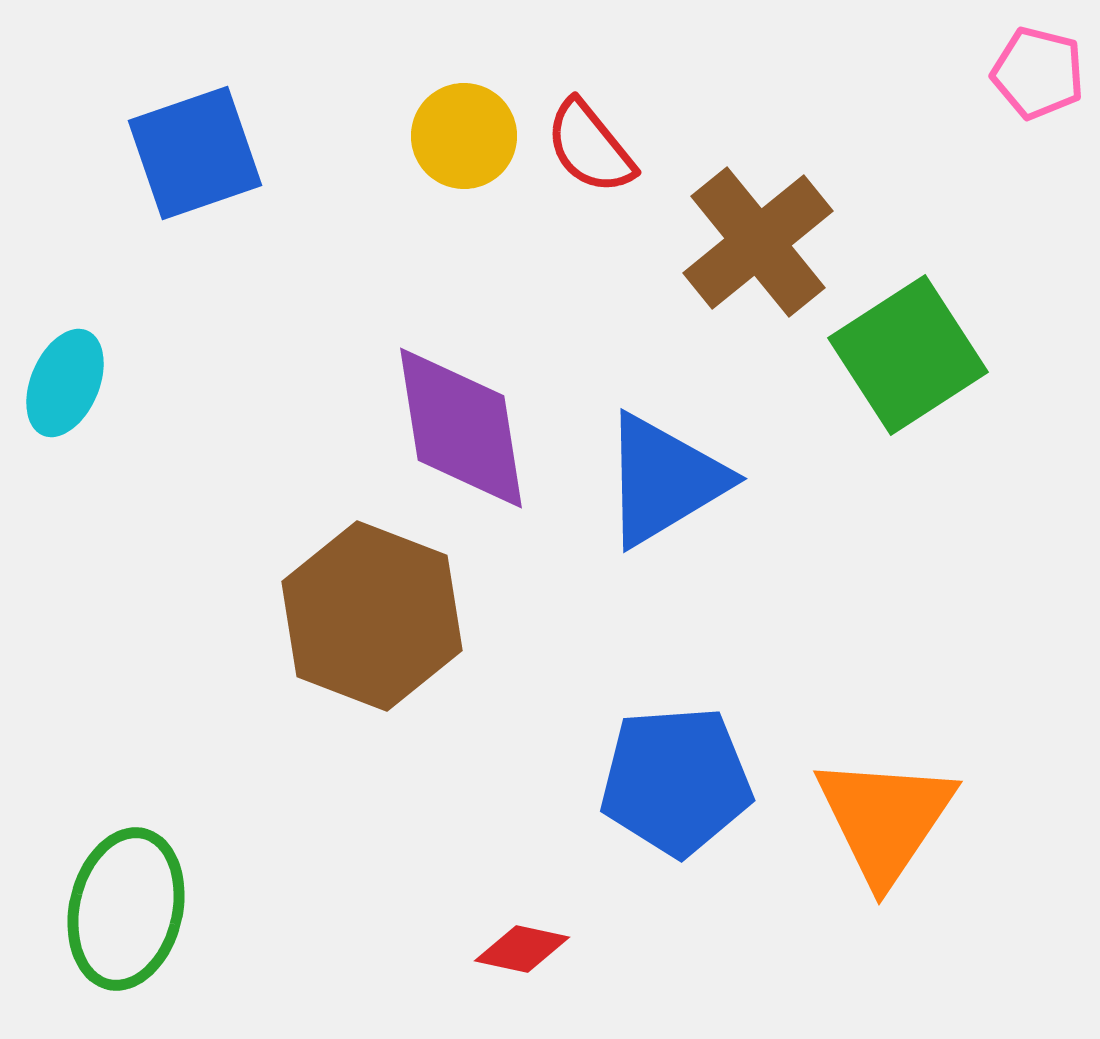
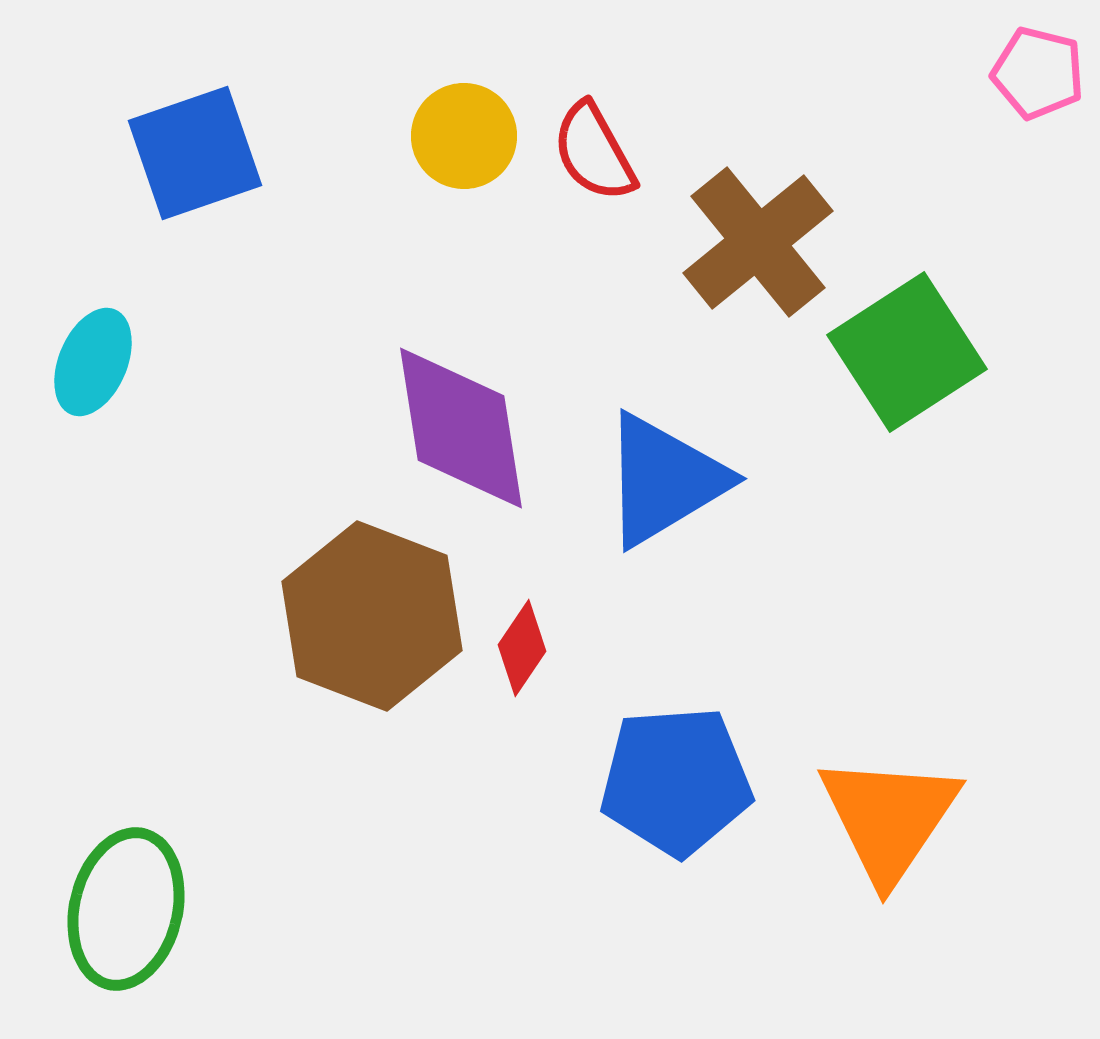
red semicircle: moved 4 px right, 5 px down; rotated 10 degrees clockwise
green square: moved 1 px left, 3 px up
cyan ellipse: moved 28 px right, 21 px up
orange triangle: moved 4 px right, 1 px up
red diamond: moved 301 px up; rotated 68 degrees counterclockwise
